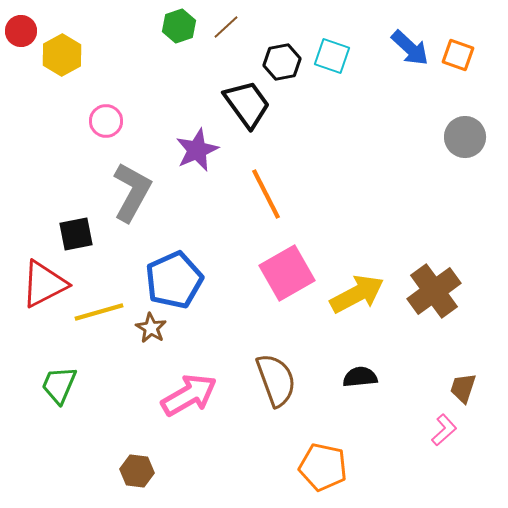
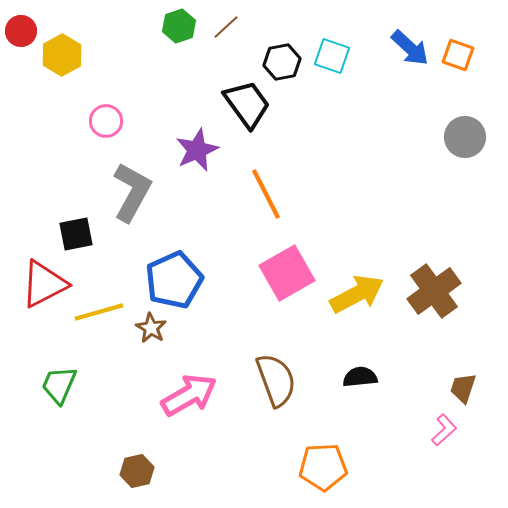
orange pentagon: rotated 15 degrees counterclockwise
brown hexagon: rotated 20 degrees counterclockwise
